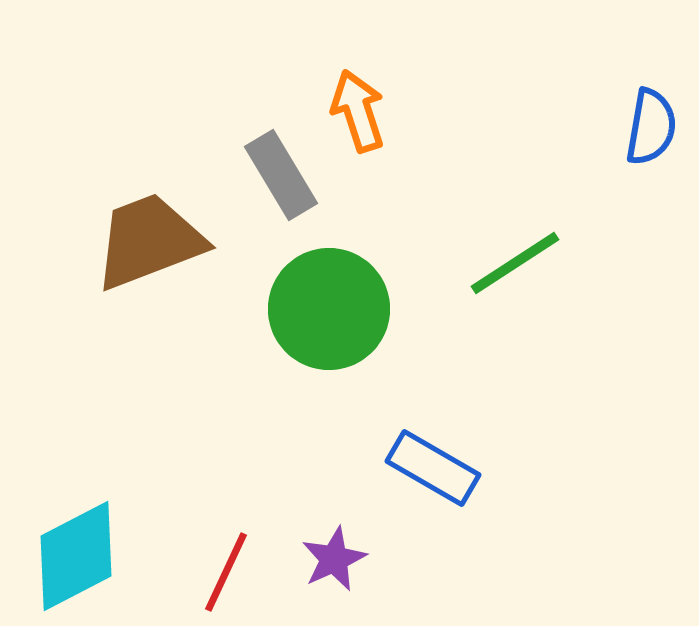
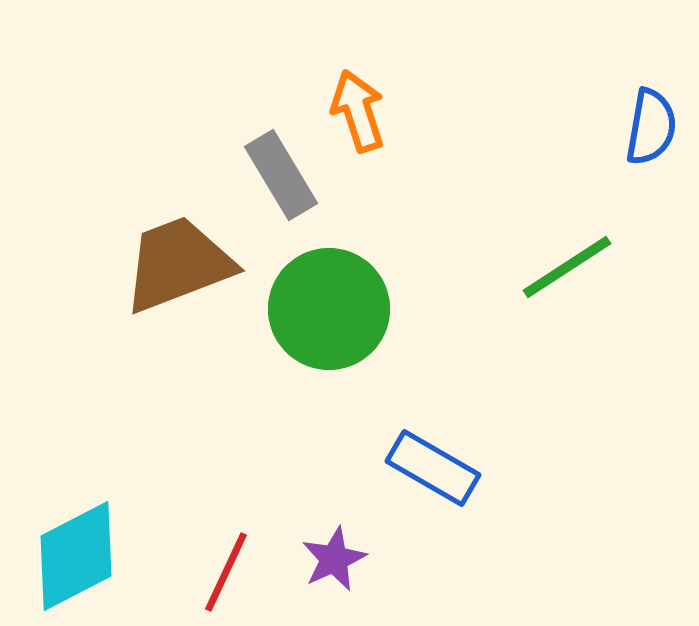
brown trapezoid: moved 29 px right, 23 px down
green line: moved 52 px right, 4 px down
